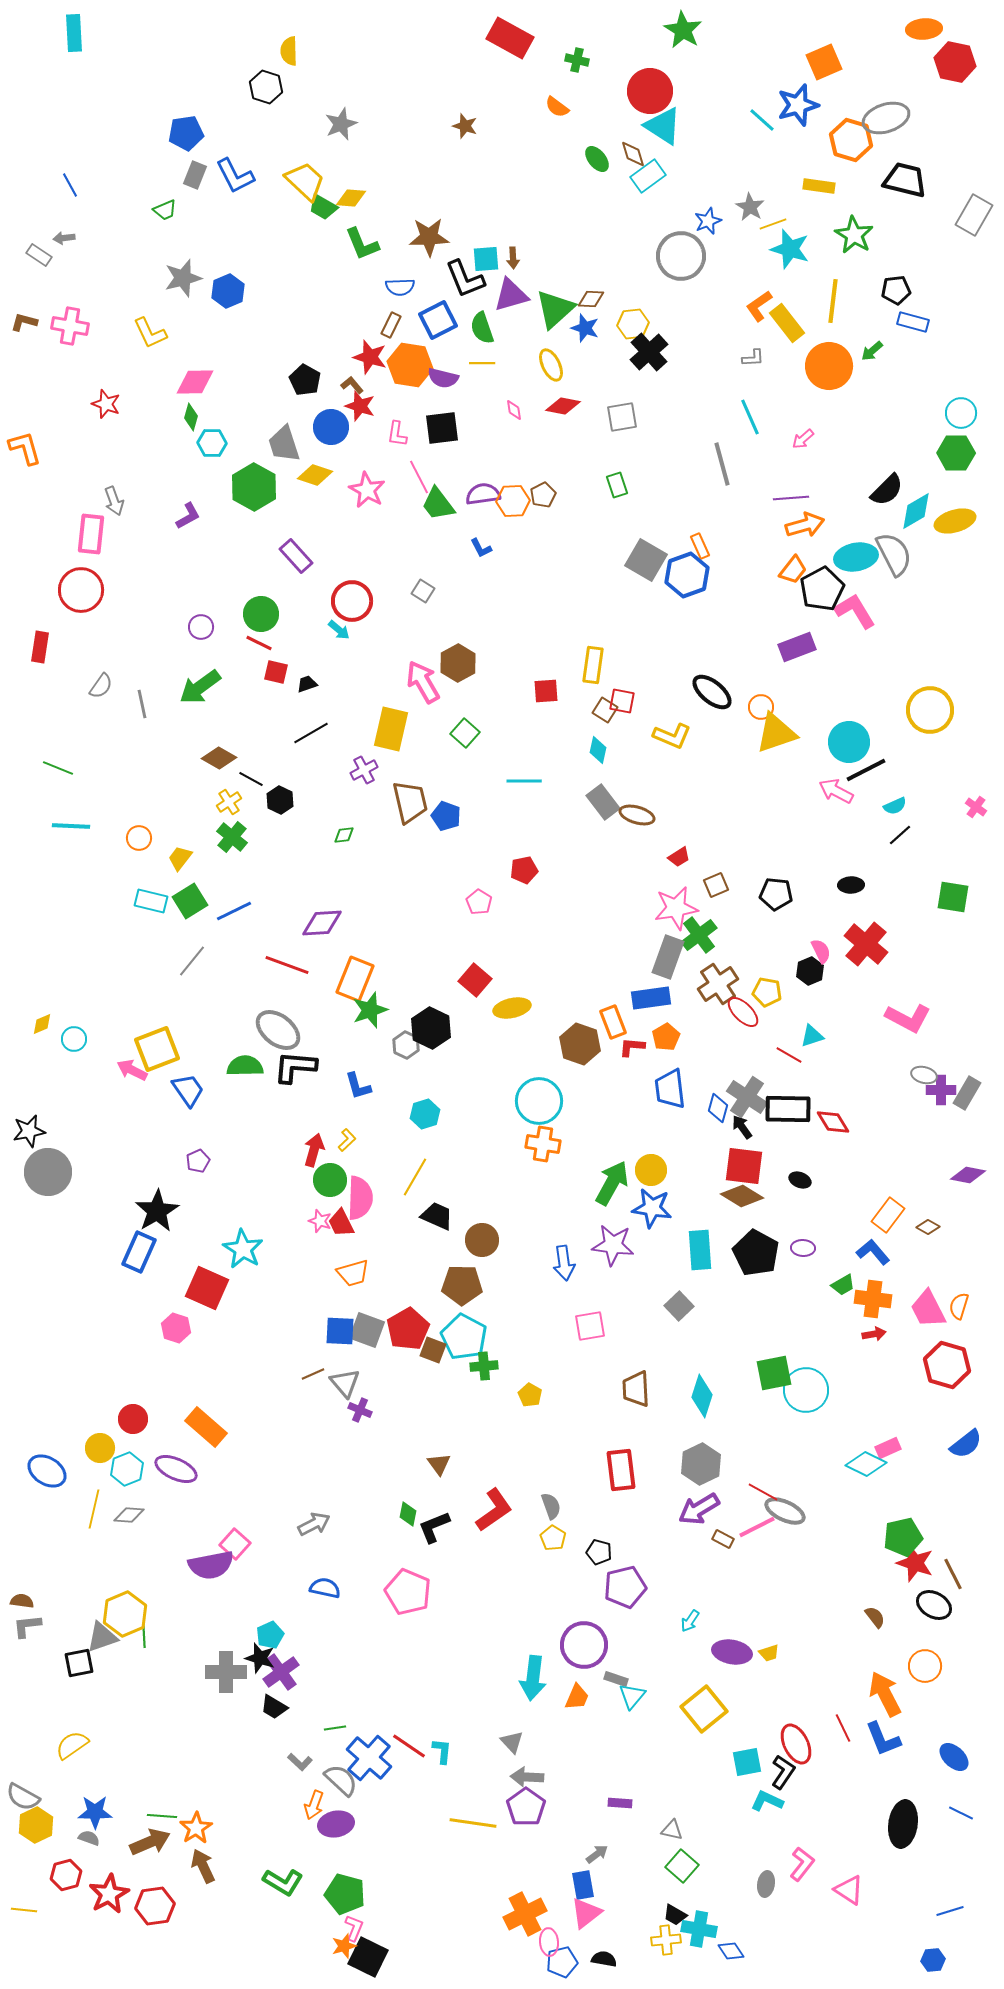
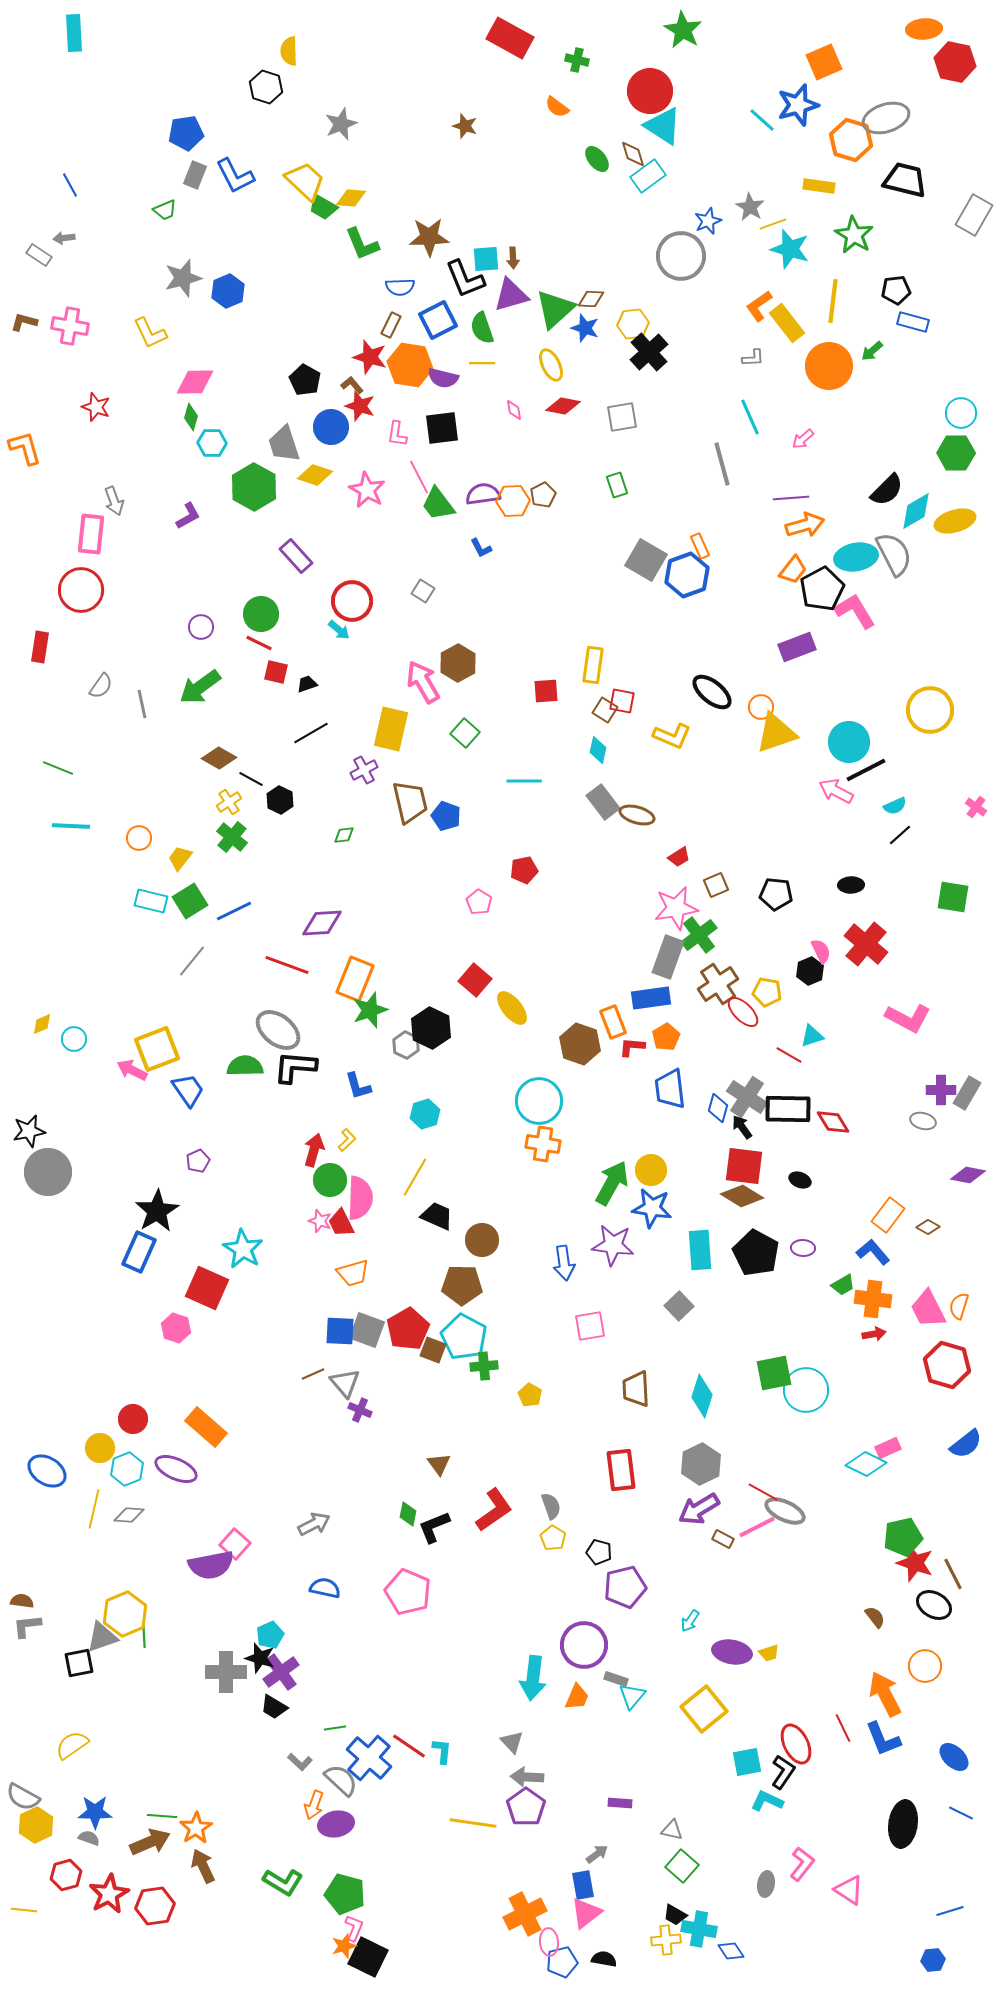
red star at (106, 404): moved 10 px left, 3 px down
yellow ellipse at (512, 1008): rotated 63 degrees clockwise
gray ellipse at (924, 1075): moved 1 px left, 46 px down
